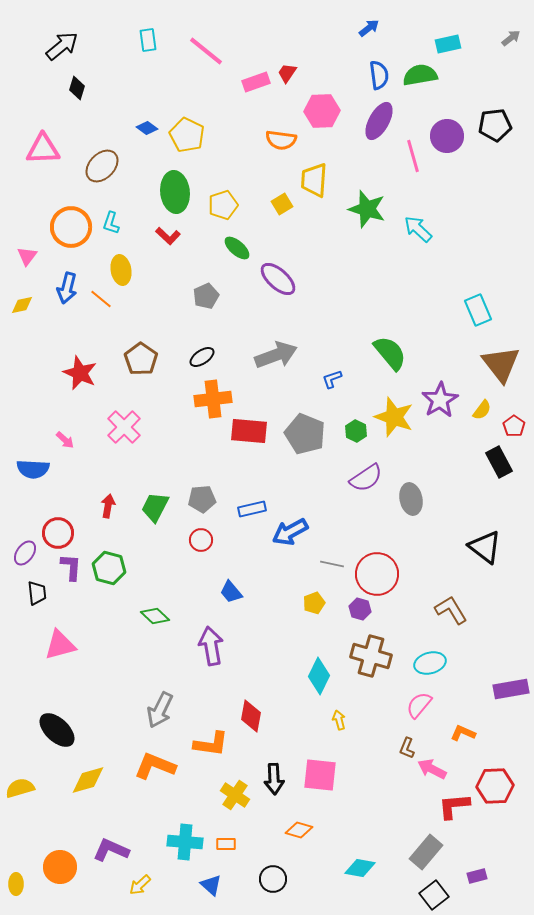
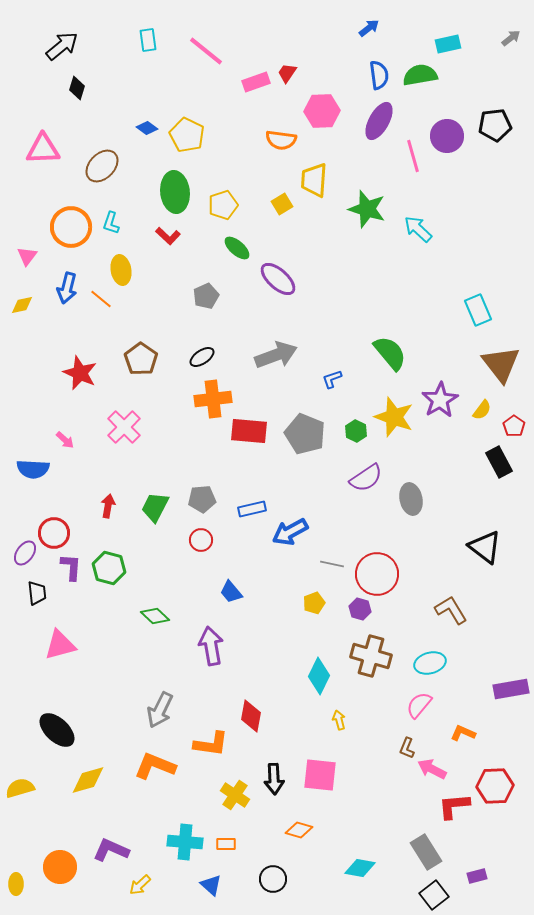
red circle at (58, 533): moved 4 px left
gray rectangle at (426, 852): rotated 72 degrees counterclockwise
